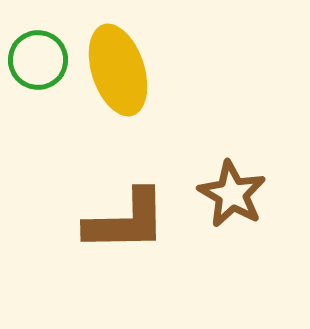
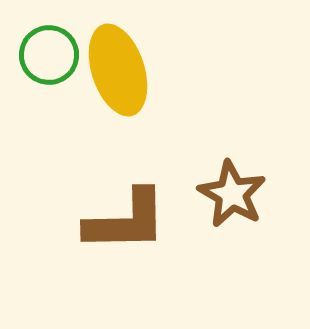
green circle: moved 11 px right, 5 px up
